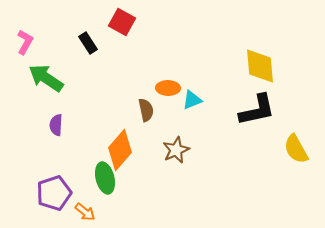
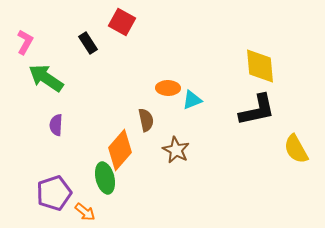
brown semicircle: moved 10 px down
brown star: rotated 20 degrees counterclockwise
